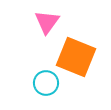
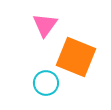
pink triangle: moved 2 px left, 3 px down
